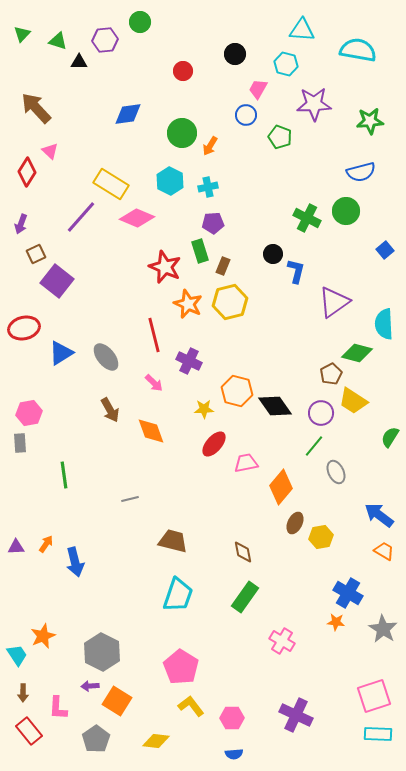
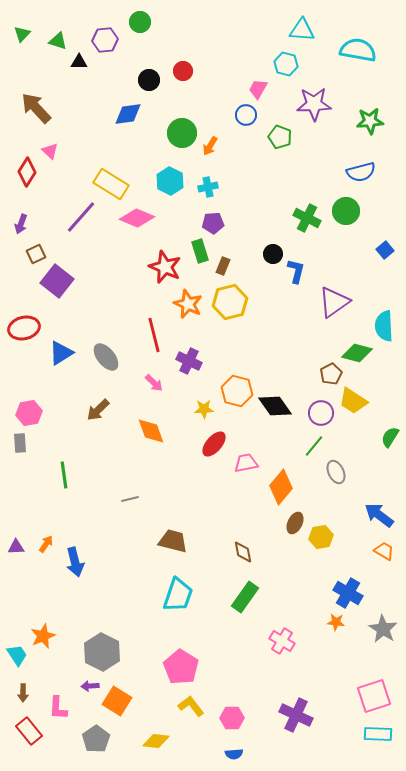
black circle at (235, 54): moved 86 px left, 26 px down
cyan semicircle at (384, 324): moved 2 px down
brown arrow at (110, 410): moved 12 px left; rotated 75 degrees clockwise
